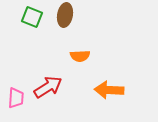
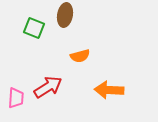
green square: moved 2 px right, 11 px down
orange semicircle: rotated 12 degrees counterclockwise
